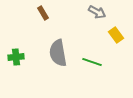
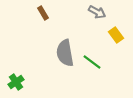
gray semicircle: moved 7 px right
green cross: moved 25 px down; rotated 28 degrees counterclockwise
green line: rotated 18 degrees clockwise
